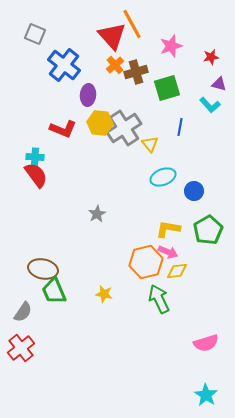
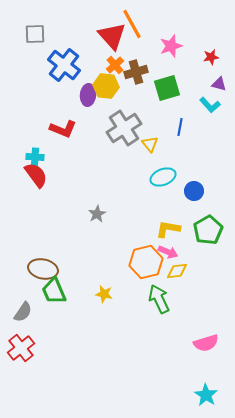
gray square: rotated 25 degrees counterclockwise
yellow hexagon: moved 6 px right, 37 px up
